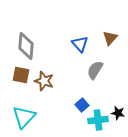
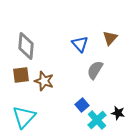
brown square: rotated 18 degrees counterclockwise
cyan cross: moved 1 px left; rotated 36 degrees counterclockwise
